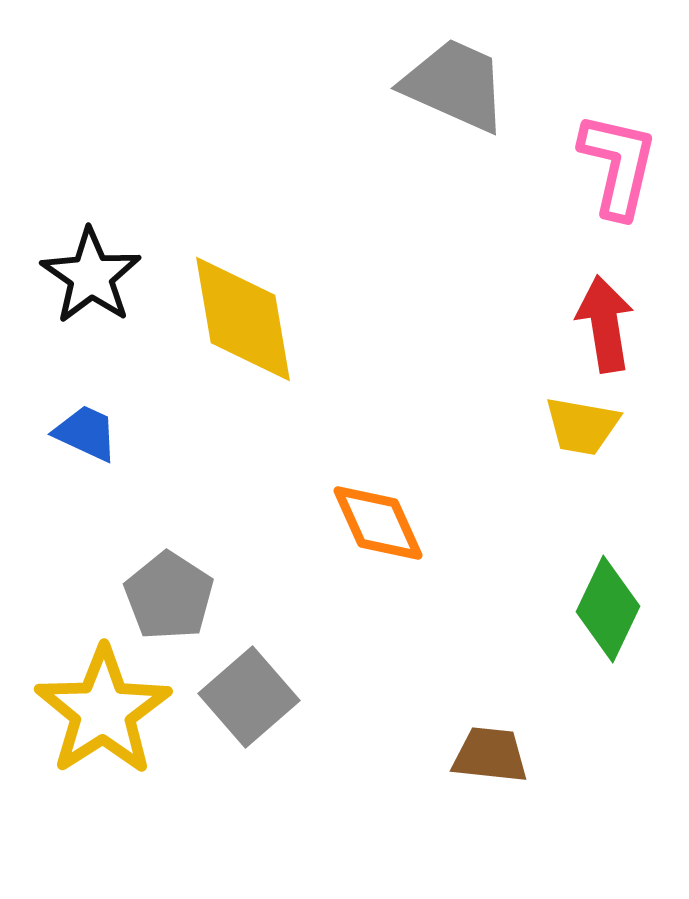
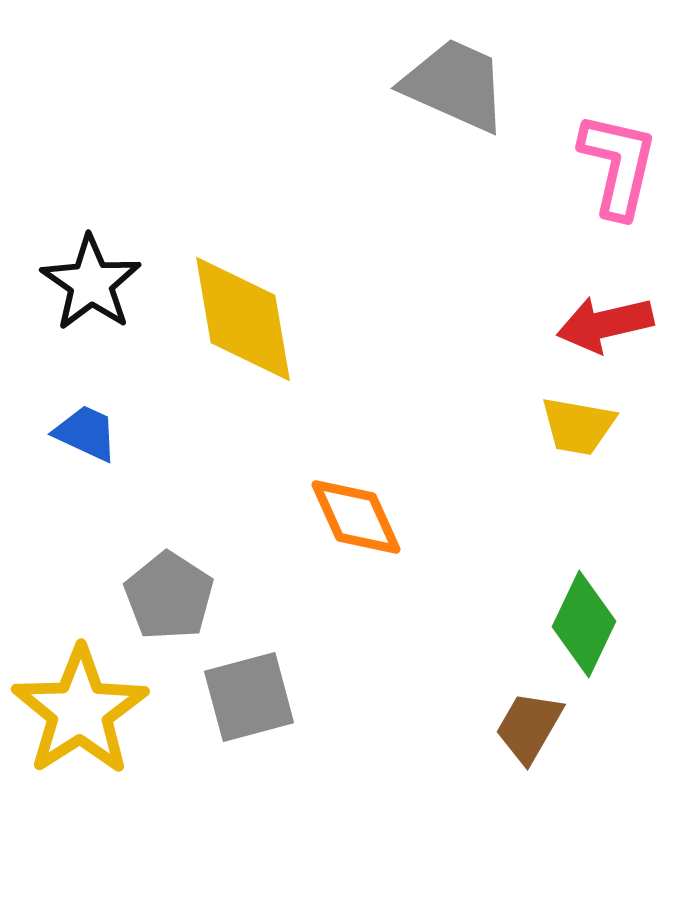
black star: moved 7 px down
red arrow: rotated 94 degrees counterclockwise
yellow trapezoid: moved 4 px left
orange diamond: moved 22 px left, 6 px up
green diamond: moved 24 px left, 15 px down
gray square: rotated 26 degrees clockwise
yellow star: moved 23 px left
brown trapezoid: moved 39 px right, 28 px up; rotated 66 degrees counterclockwise
